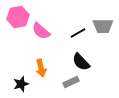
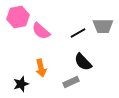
black semicircle: moved 2 px right
